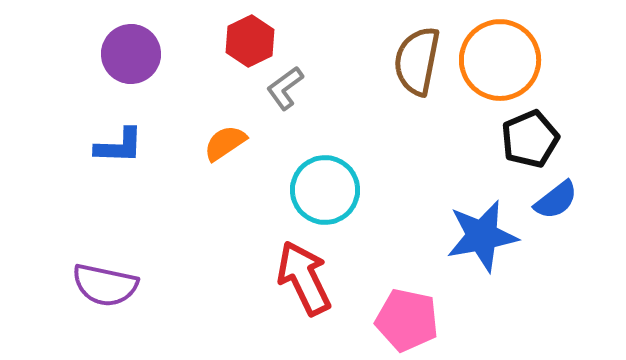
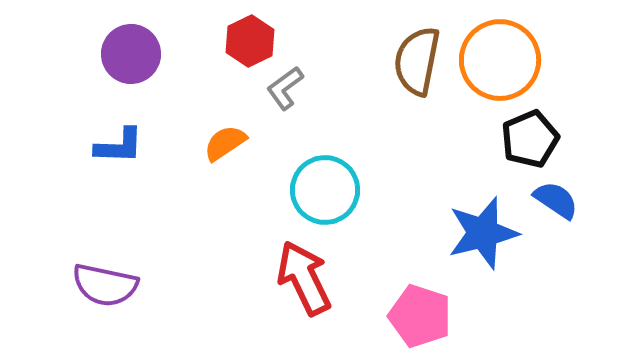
blue semicircle: rotated 108 degrees counterclockwise
blue star: moved 1 px right, 3 px up; rotated 4 degrees counterclockwise
pink pentagon: moved 13 px right, 4 px up; rotated 6 degrees clockwise
